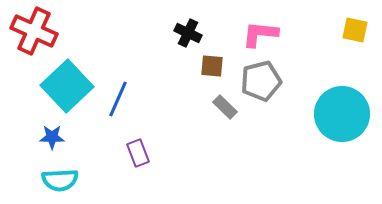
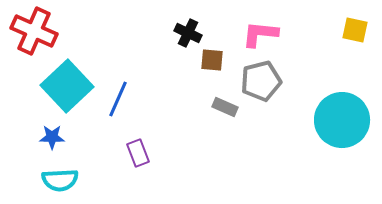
brown square: moved 6 px up
gray rectangle: rotated 20 degrees counterclockwise
cyan circle: moved 6 px down
